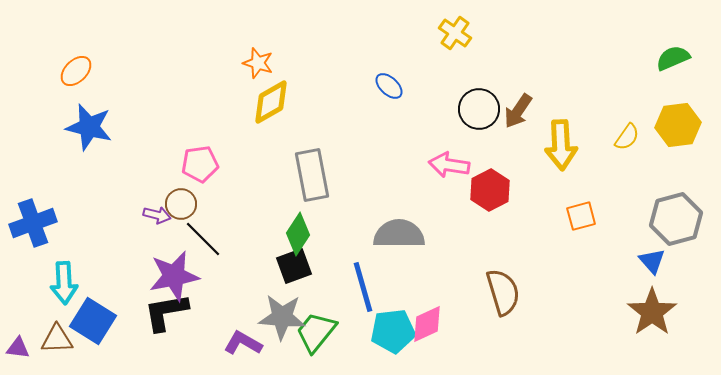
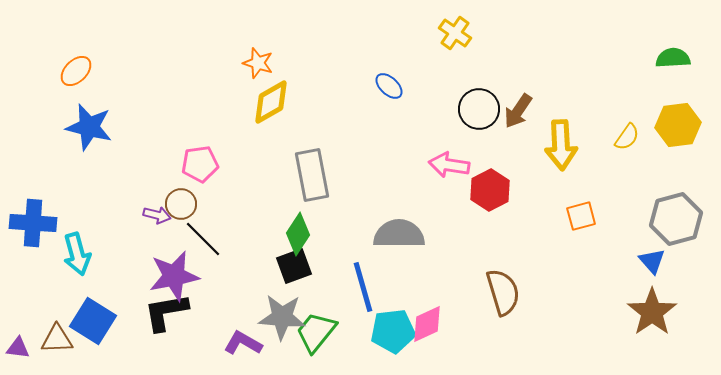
green semicircle: rotated 20 degrees clockwise
blue cross: rotated 24 degrees clockwise
cyan arrow: moved 13 px right, 29 px up; rotated 12 degrees counterclockwise
